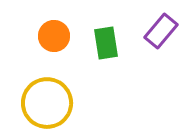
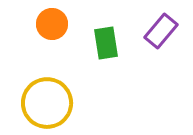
orange circle: moved 2 px left, 12 px up
